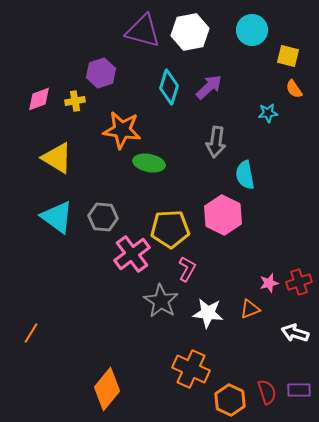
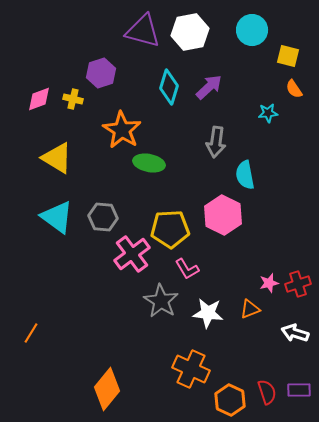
yellow cross: moved 2 px left, 2 px up; rotated 24 degrees clockwise
orange star: rotated 24 degrees clockwise
pink L-shape: rotated 120 degrees clockwise
red cross: moved 1 px left, 2 px down
